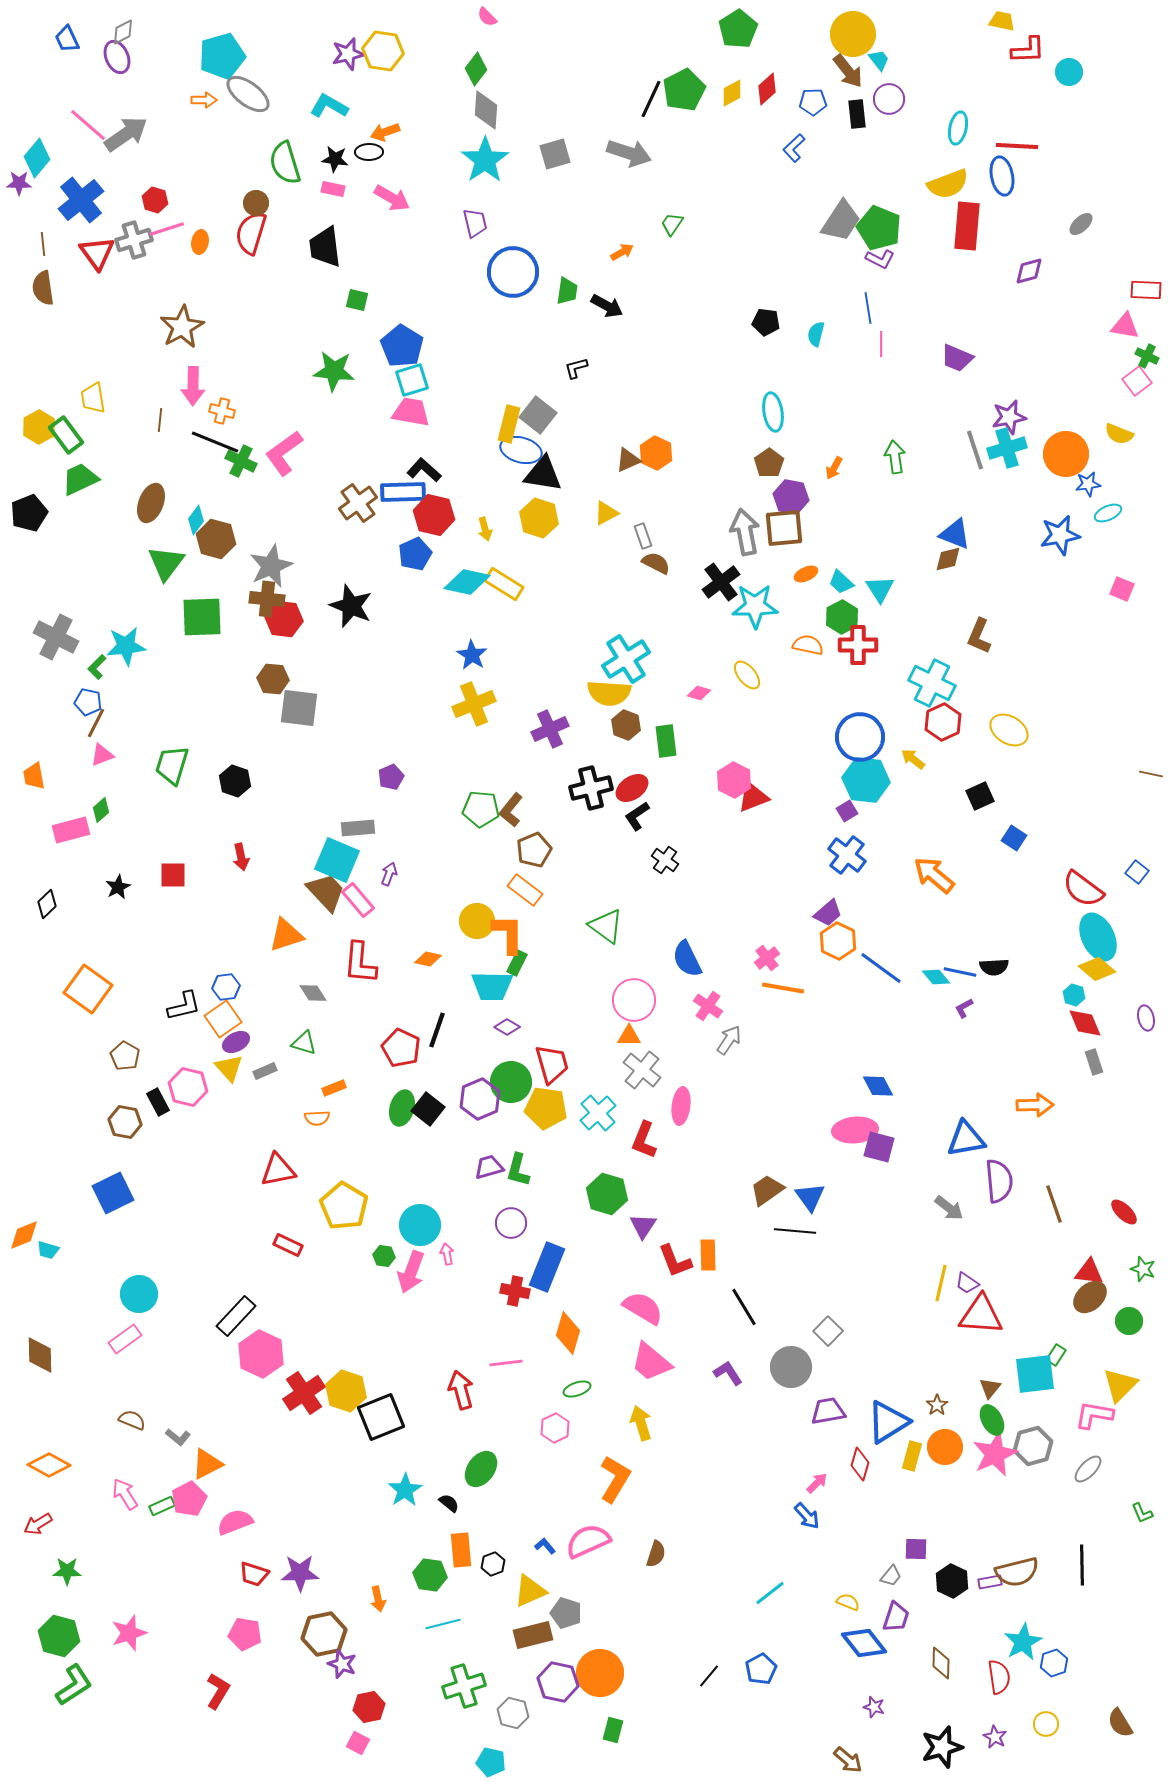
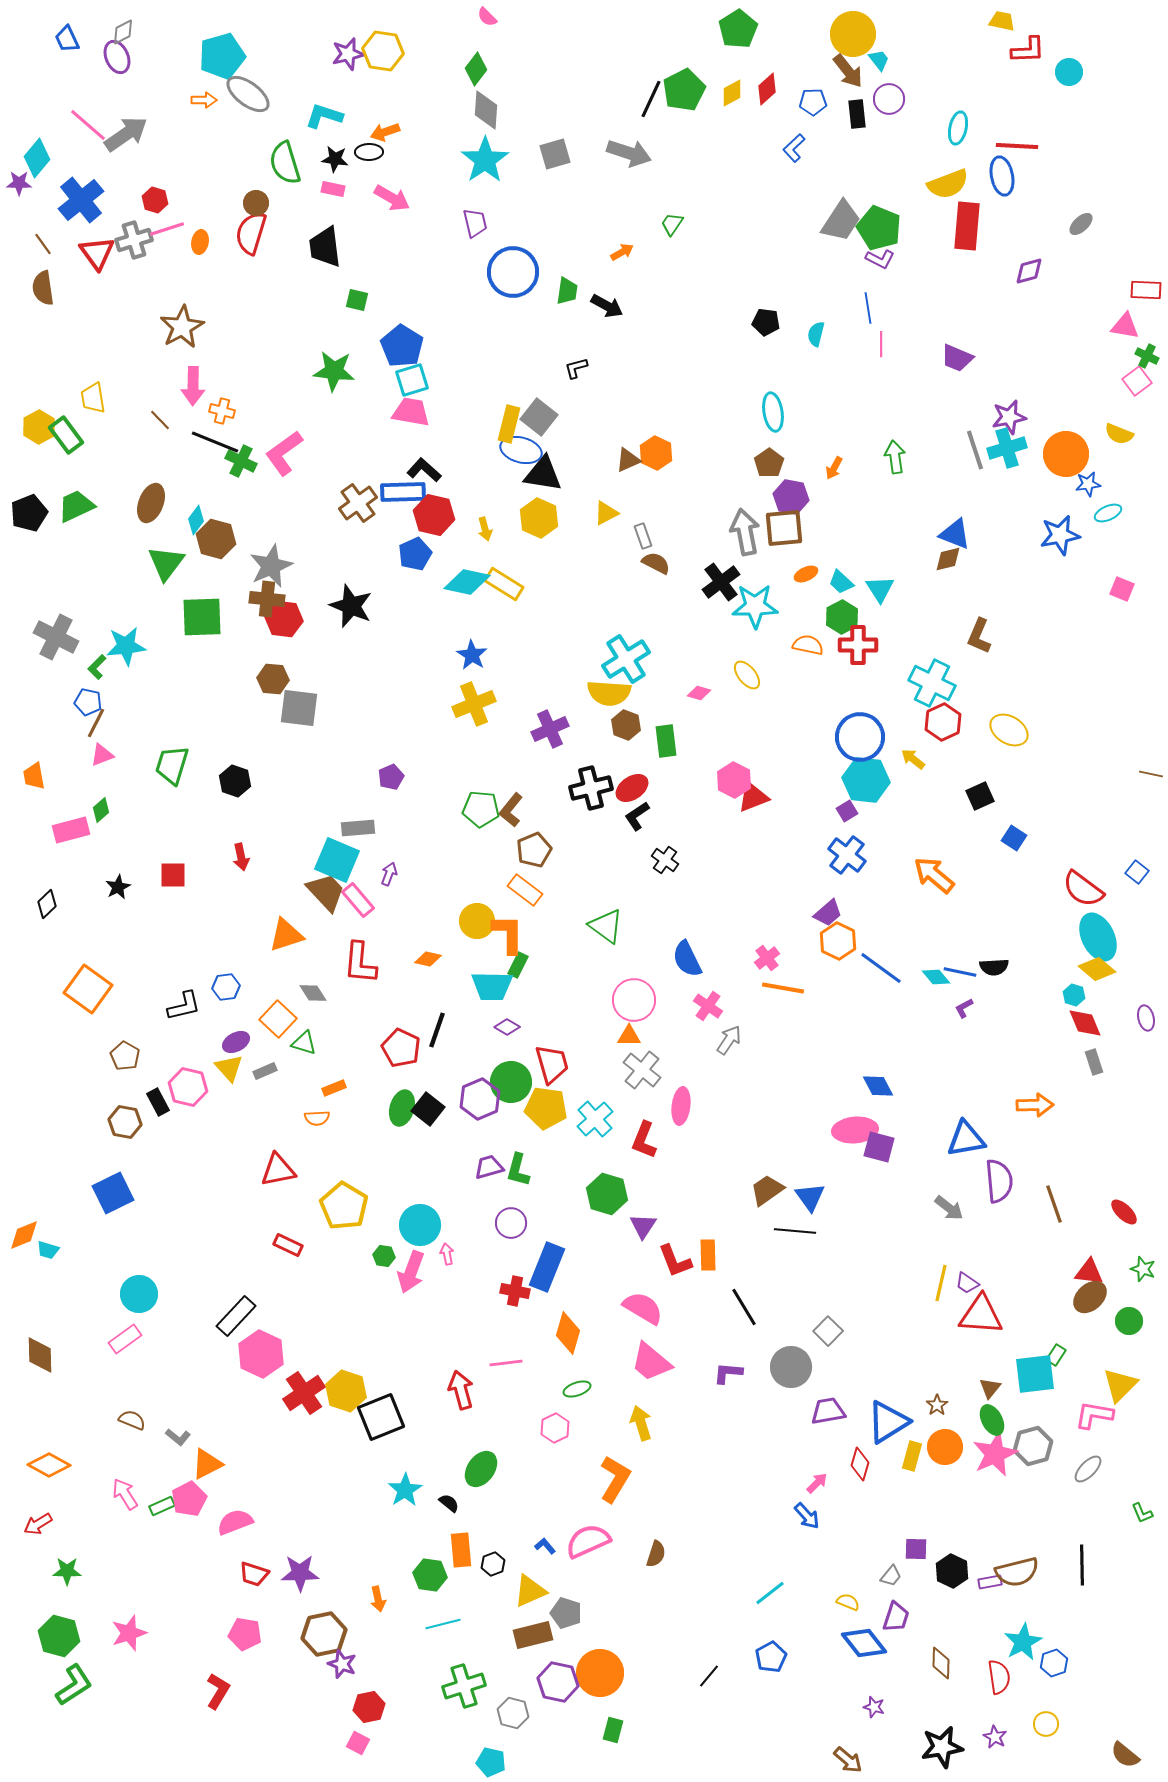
cyan L-shape at (329, 106): moved 5 px left, 10 px down; rotated 12 degrees counterclockwise
brown line at (43, 244): rotated 30 degrees counterclockwise
gray square at (538, 415): moved 1 px right, 2 px down
brown line at (160, 420): rotated 50 degrees counterclockwise
green trapezoid at (80, 479): moved 4 px left, 27 px down
yellow hexagon at (539, 518): rotated 6 degrees clockwise
green rectangle at (517, 963): moved 1 px right, 2 px down
orange square at (223, 1019): moved 55 px right; rotated 12 degrees counterclockwise
cyan cross at (598, 1113): moved 3 px left, 6 px down
purple L-shape at (728, 1373): rotated 52 degrees counterclockwise
black hexagon at (952, 1581): moved 10 px up
blue pentagon at (761, 1669): moved 10 px right, 12 px up
brown semicircle at (1120, 1723): moved 5 px right, 32 px down; rotated 20 degrees counterclockwise
black star at (942, 1747): rotated 6 degrees clockwise
